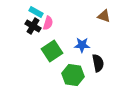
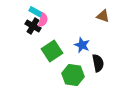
brown triangle: moved 1 px left
pink semicircle: moved 5 px left, 3 px up
blue star: rotated 21 degrees clockwise
